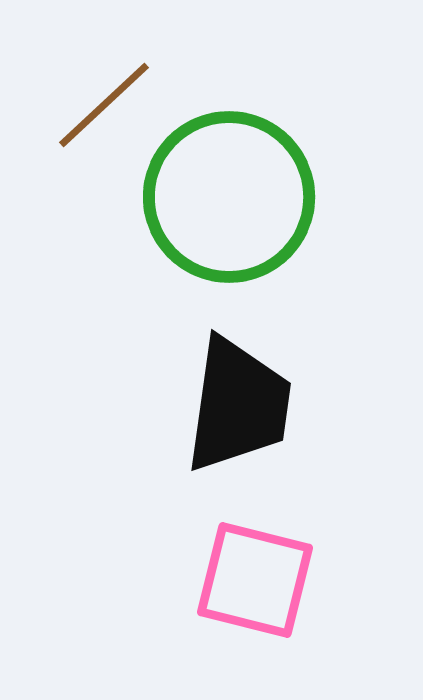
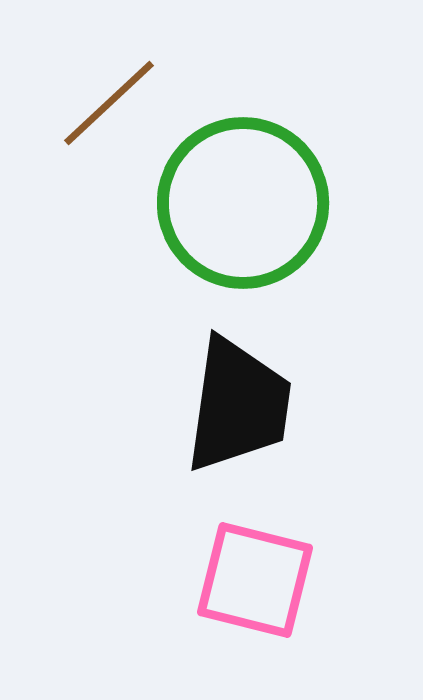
brown line: moved 5 px right, 2 px up
green circle: moved 14 px right, 6 px down
